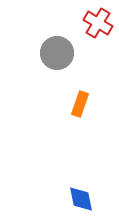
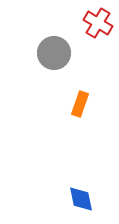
gray circle: moved 3 px left
